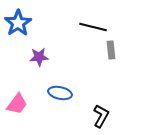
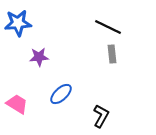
blue star: rotated 28 degrees clockwise
black line: moved 15 px right; rotated 12 degrees clockwise
gray rectangle: moved 1 px right, 4 px down
blue ellipse: moved 1 px right, 1 px down; rotated 55 degrees counterclockwise
pink trapezoid: rotated 95 degrees counterclockwise
